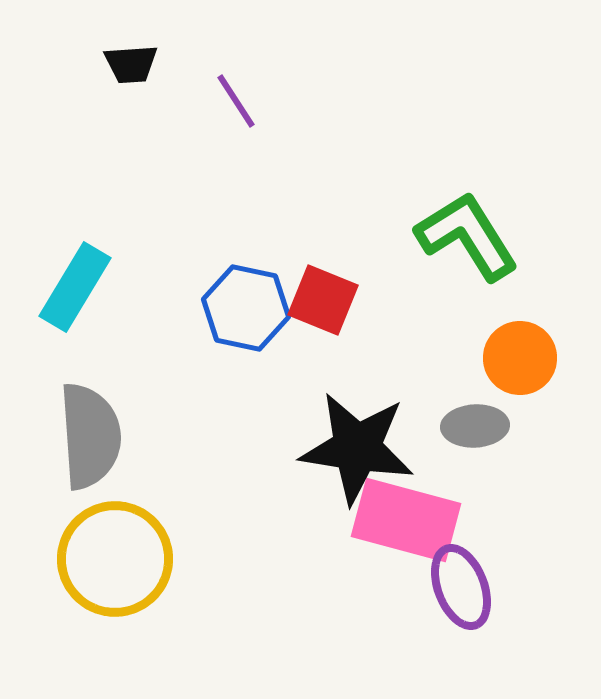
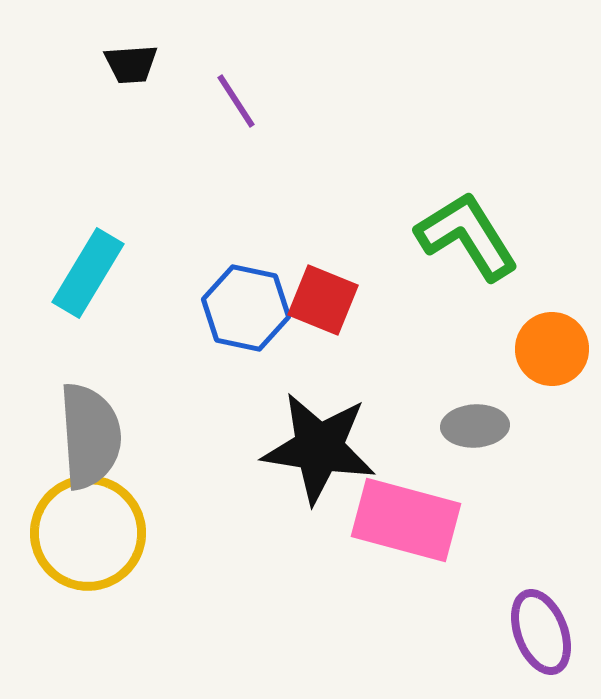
cyan rectangle: moved 13 px right, 14 px up
orange circle: moved 32 px right, 9 px up
black star: moved 38 px left
yellow circle: moved 27 px left, 26 px up
purple ellipse: moved 80 px right, 45 px down
